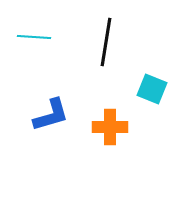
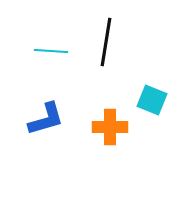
cyan line: moved 17 px right, 14 px down
cyan square: moved 11 px down
blue L-shape: moved 5 px left, 4 px down
